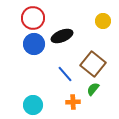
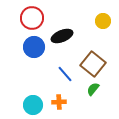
red circle: moved 1 px left
blue circle: moved 3 px down
orange cross: moved 14 px left
